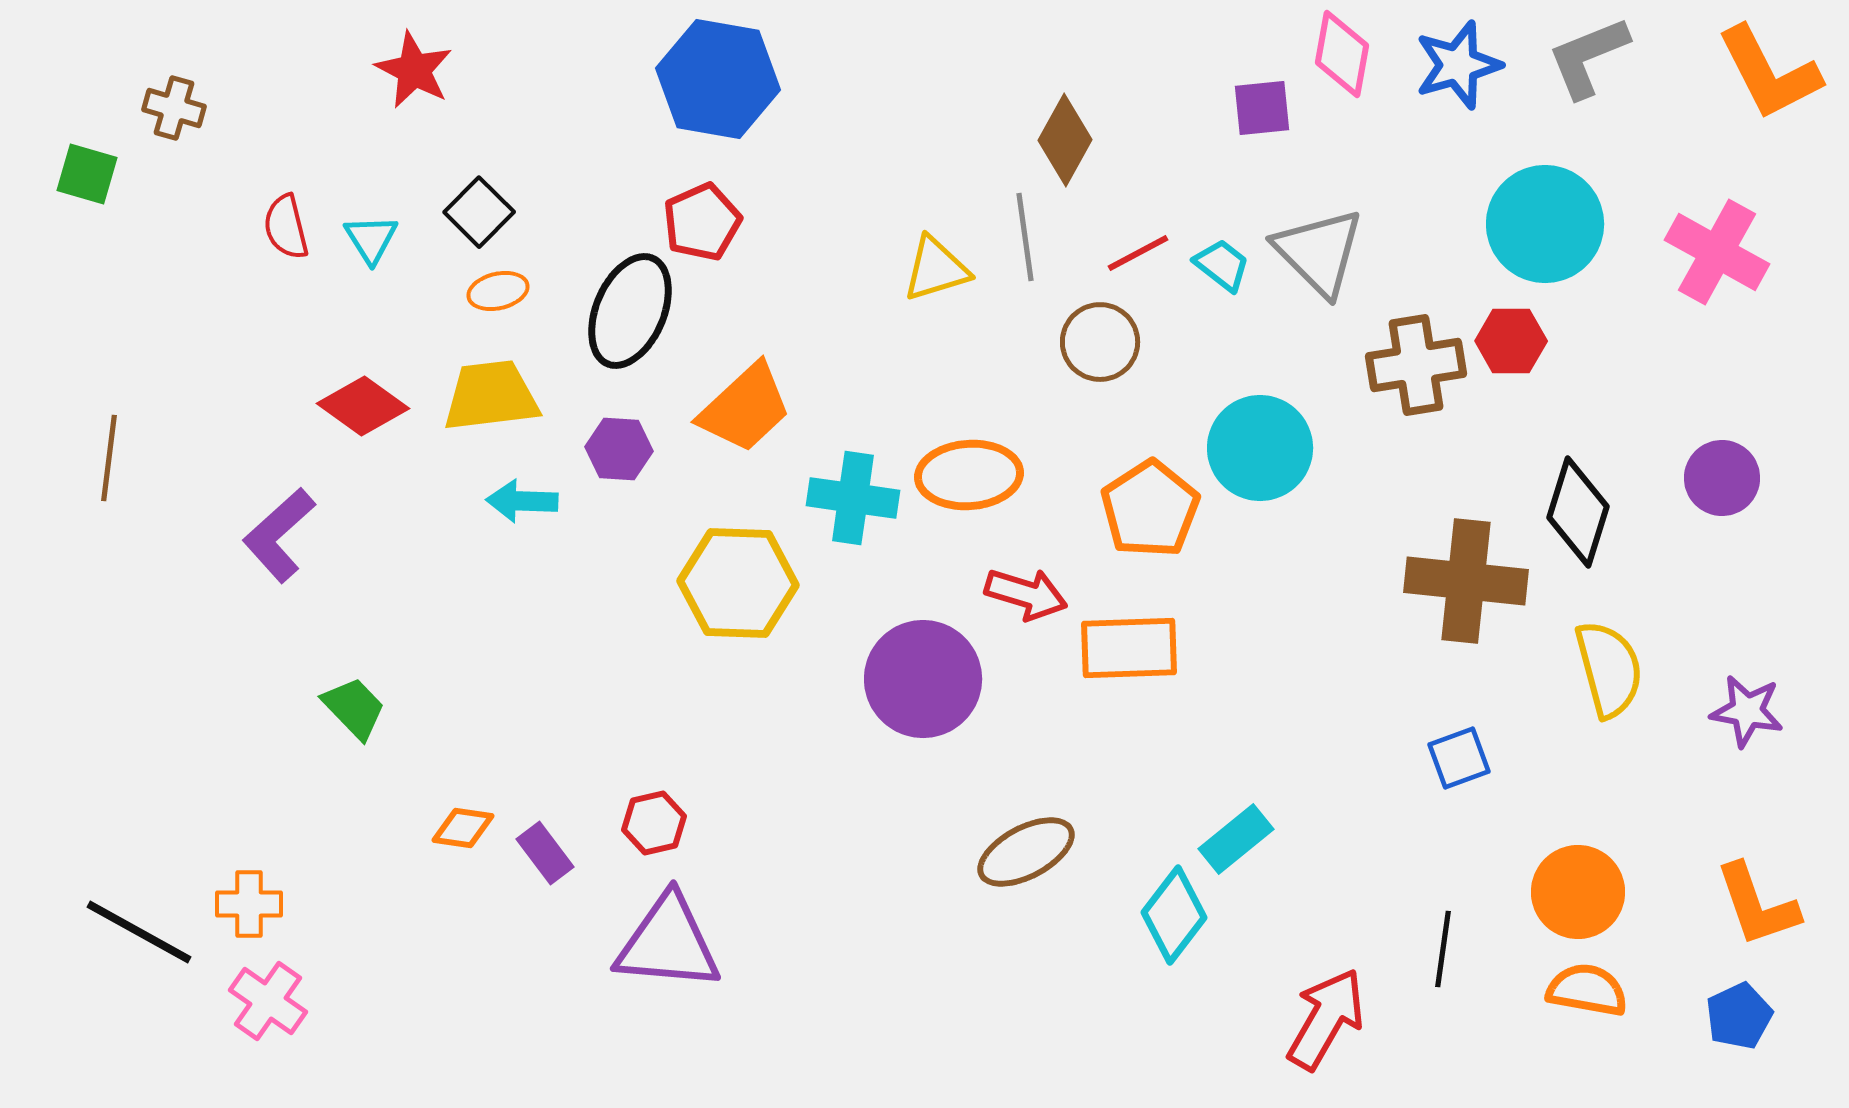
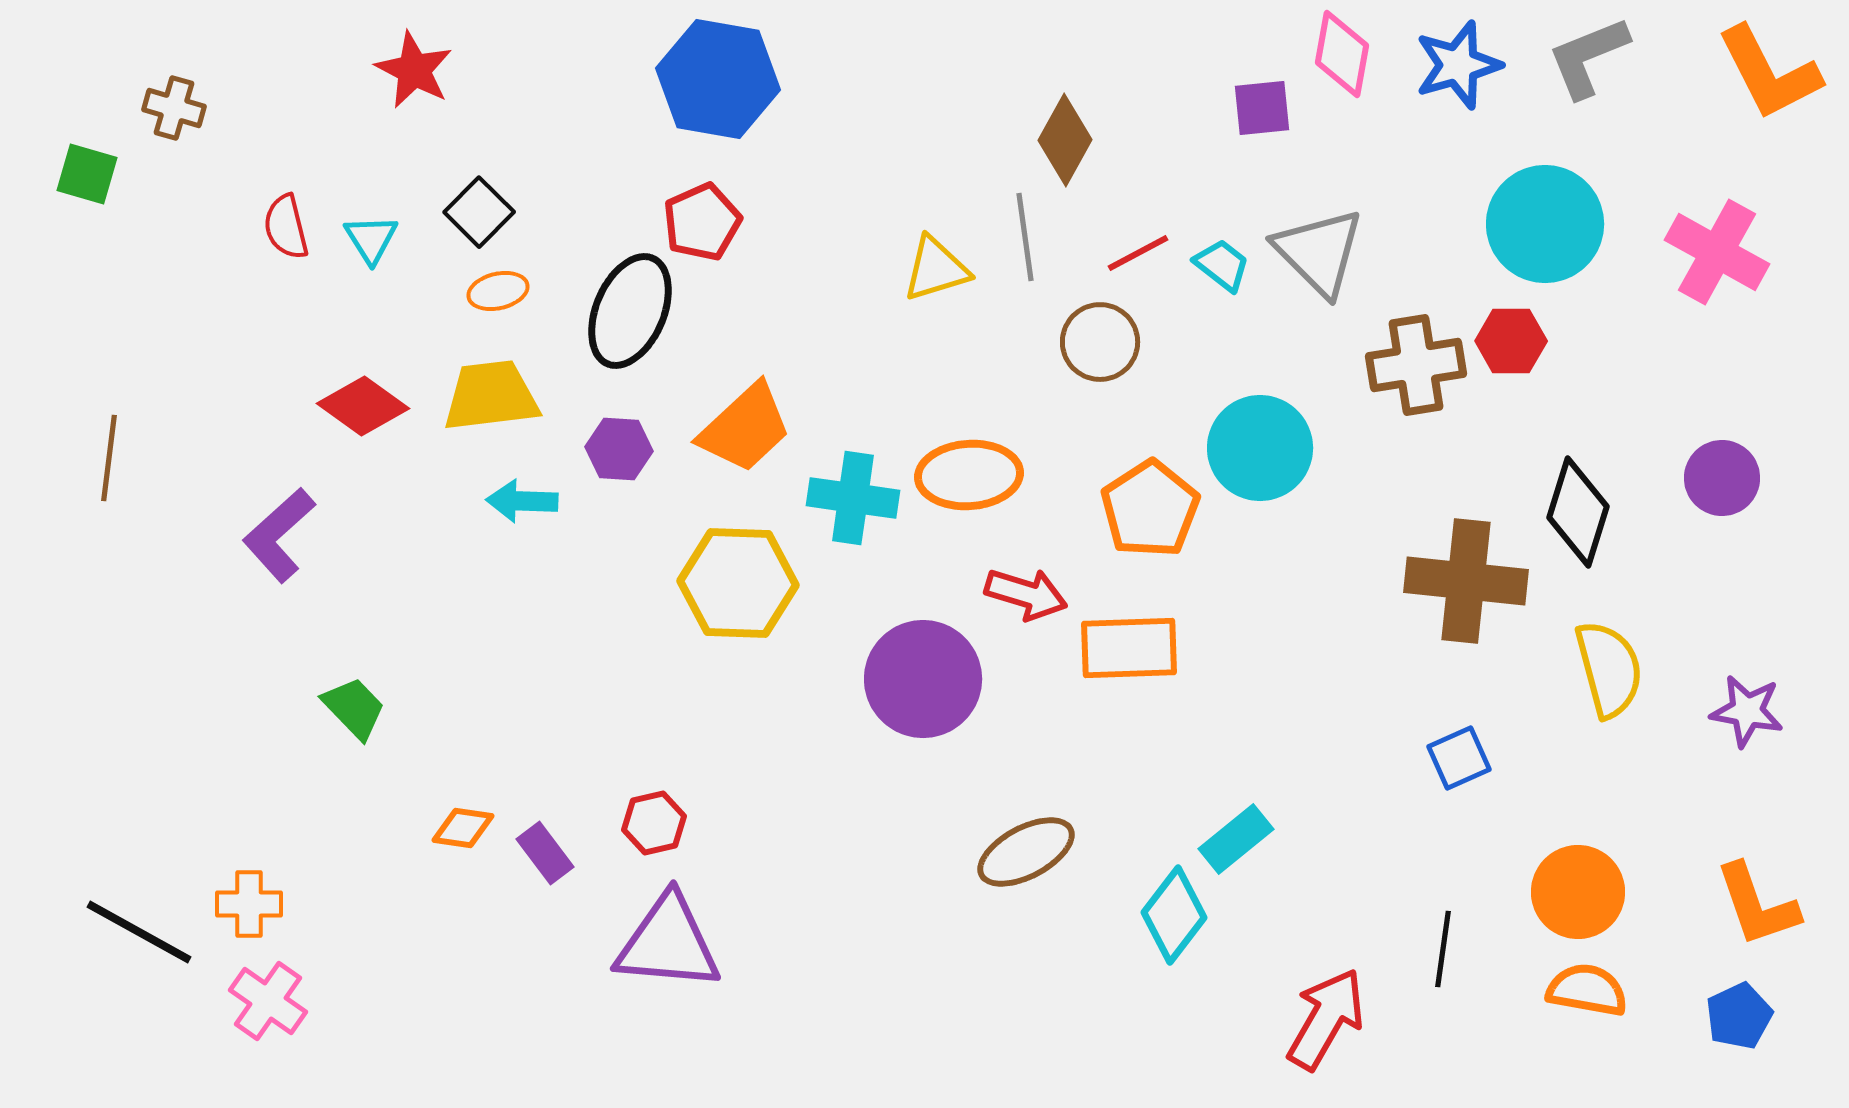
orange trapezoid at (745, 408): moved 20 px down
blue square at (1459, 758): rotated 4 degrees counterclockwise
